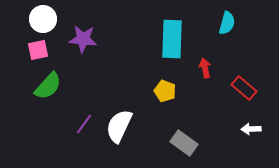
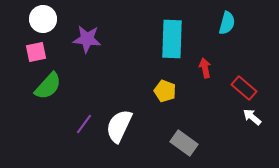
purple star: moved 4 px right
pink square: moved 2 px left, 2 px down
white arrow: moved 1 px right, 12 px up; rotated 42 degrees clockwise
